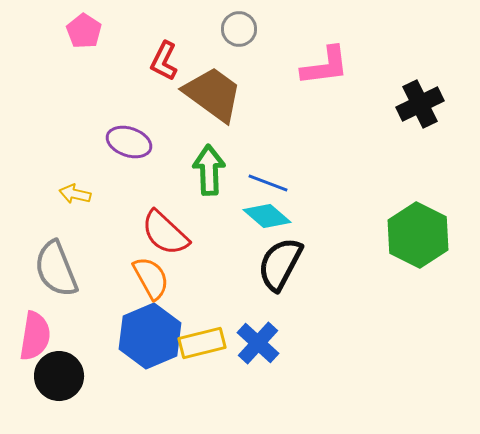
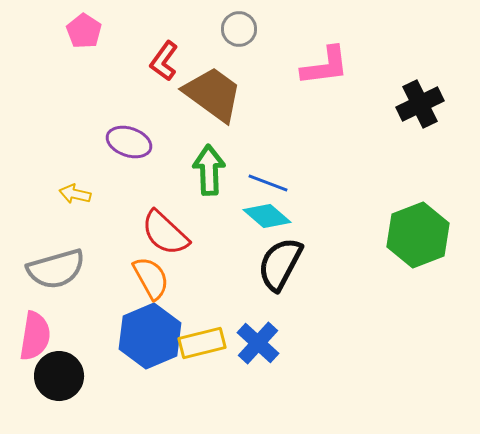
red L-shape: rotated 9 degrees clockwise
green hexagon: rotated 12 degrees clockwise
gray semicircle: rotated 84 degrees counterclockwise
